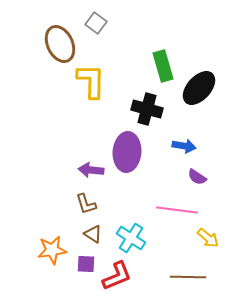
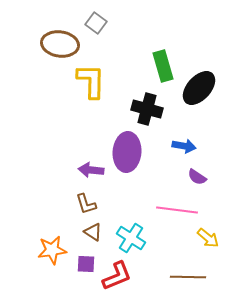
brown ellipse: rotated 57 degrees counterclockwise
brown triangle: moved 2 px up
